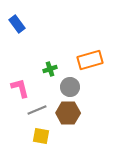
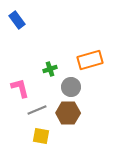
blue rectangle: moved 4 px up
gray circle: moved 1 px right
